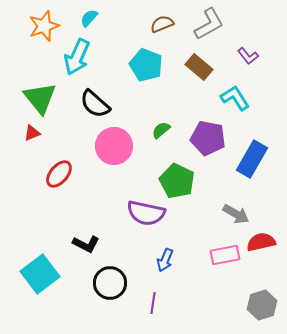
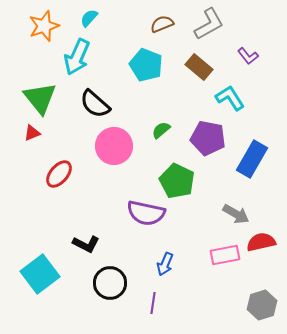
cyan L-shape: moved 5 px left
blue arrow: moved 4 px down
